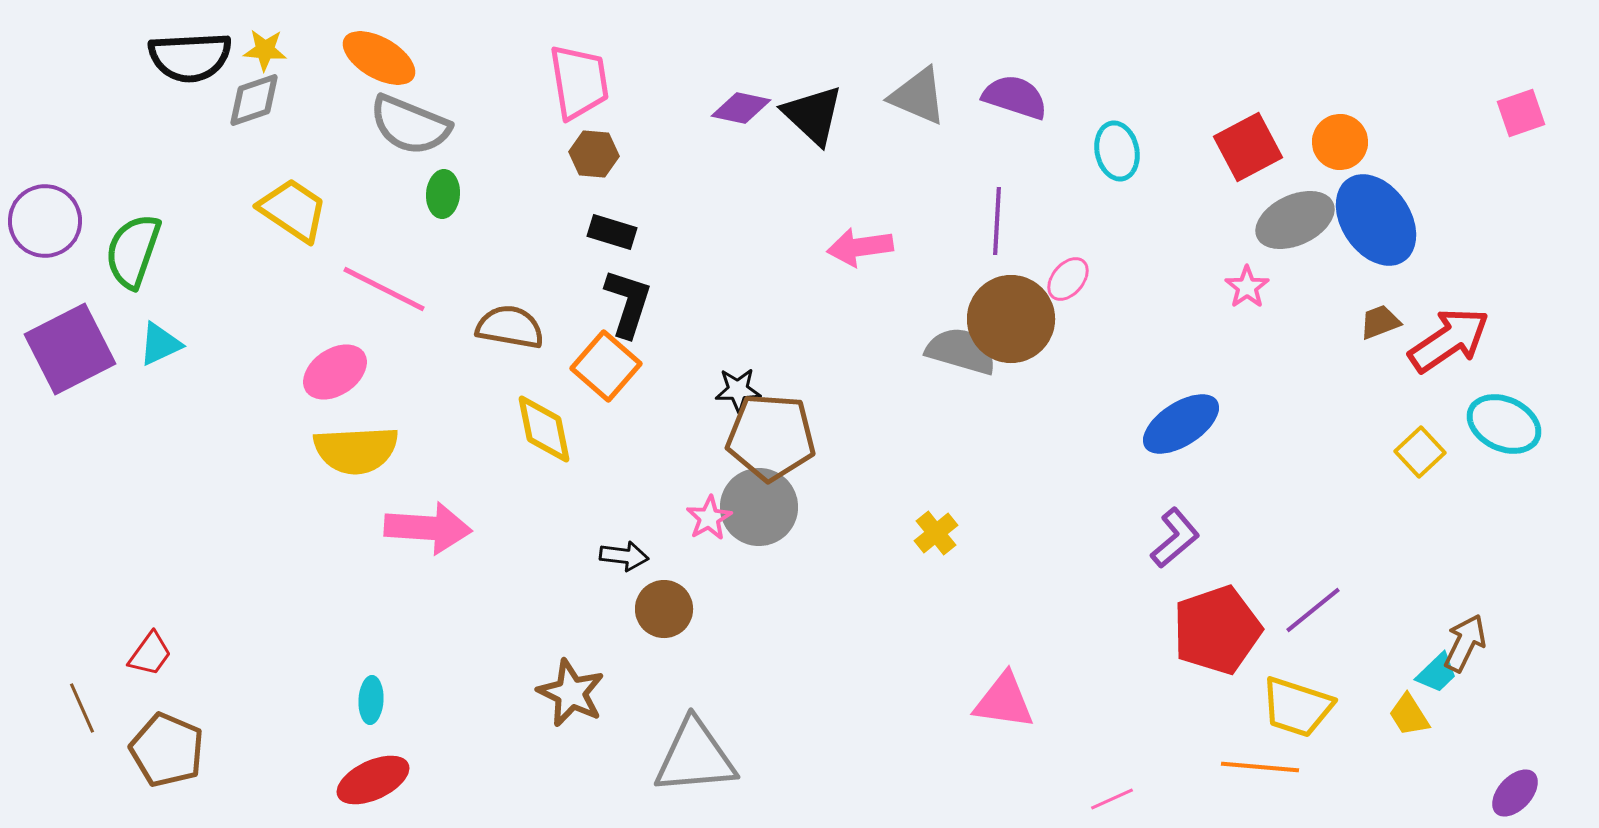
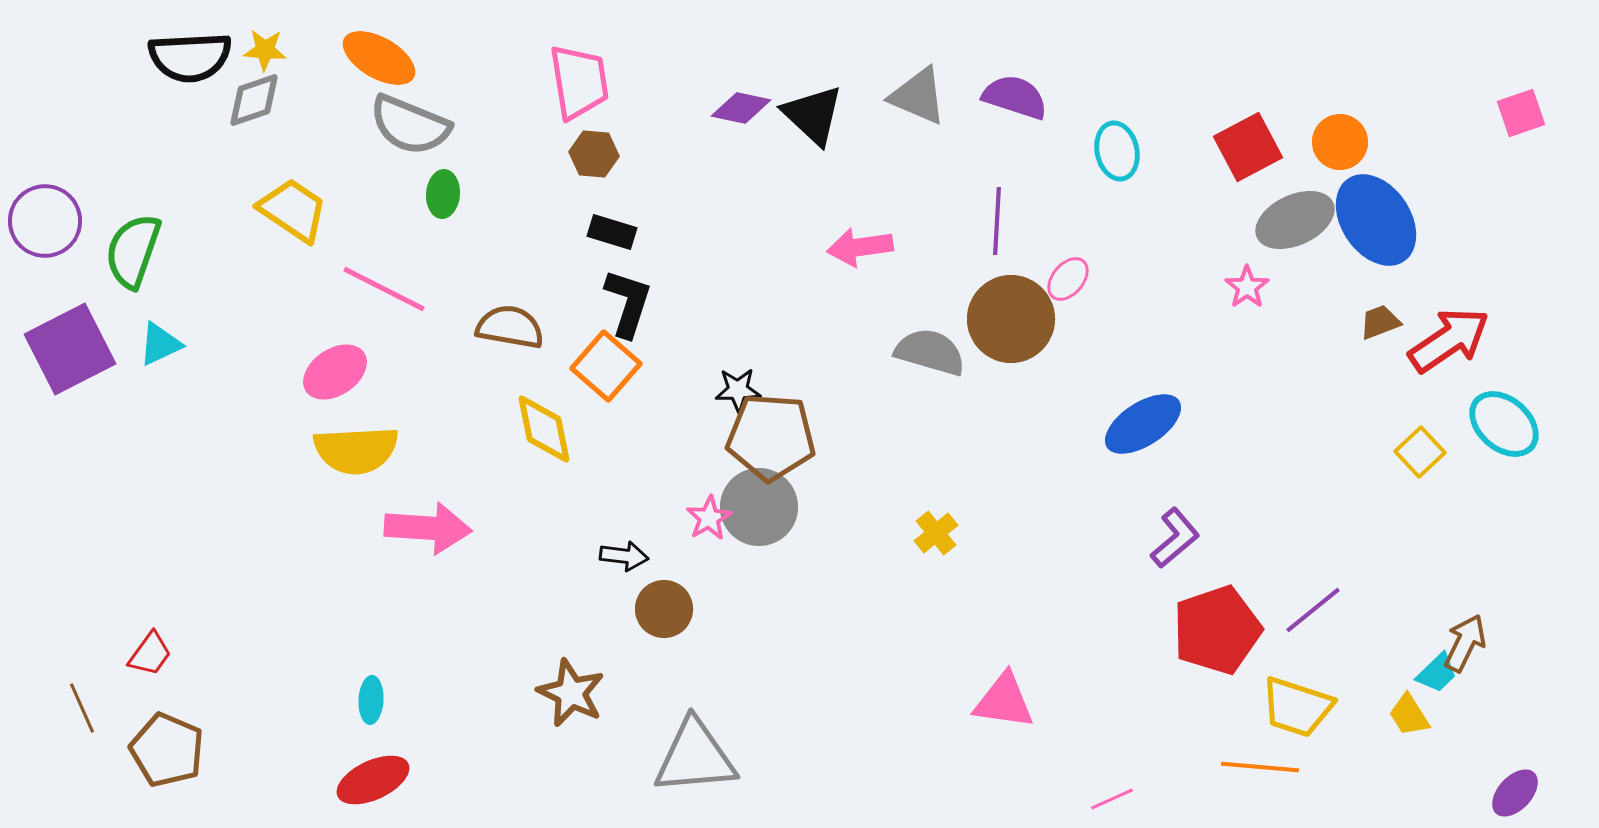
gray semicircle at (961, 351): moved 31 px left, 1 px down
blue ellipse at (1181, 424): moved 38 px left
cyan ellipse at (1504, 424): rotated 16 degrees clockwise
